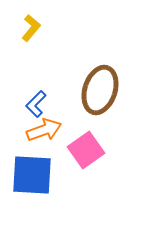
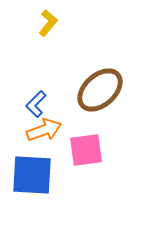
yellow L-shape: moved 17 px right, 5 px up
brown ellipse: rotated 30 degrees clockwise
pink square: rotated 27 degrees clockwise
